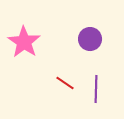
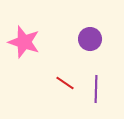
pink star: rotated 16 degrees counterclockwise
